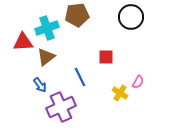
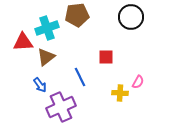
yellow cross: rotated 28 degrees counterclockwise
